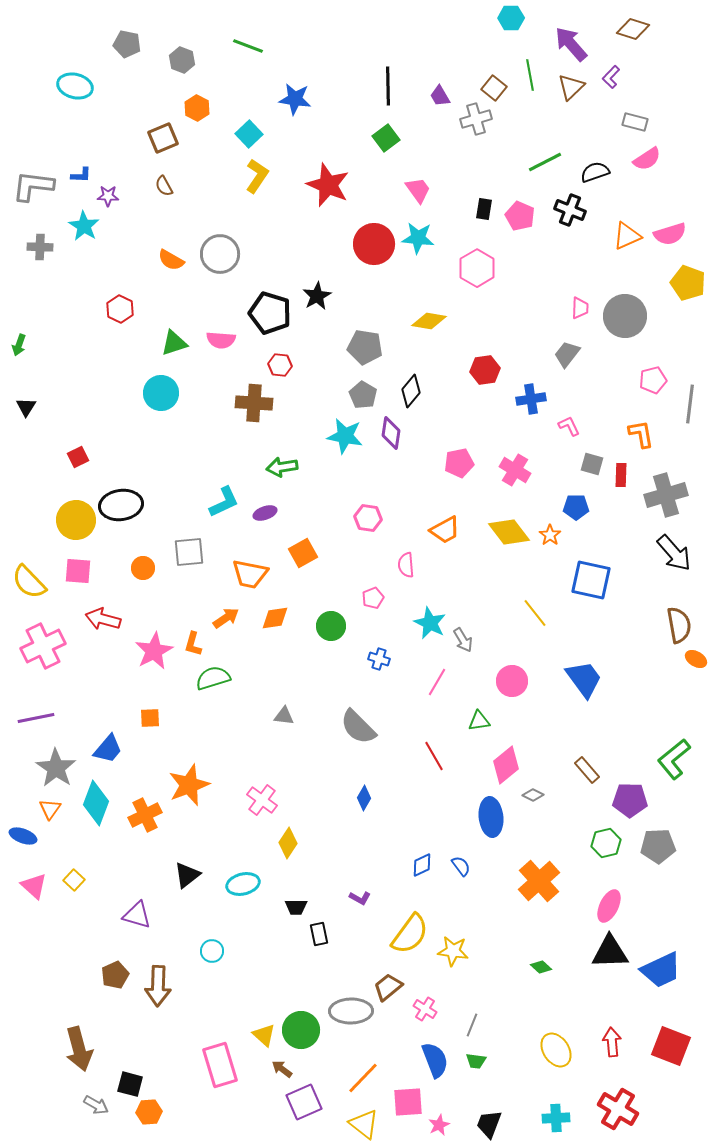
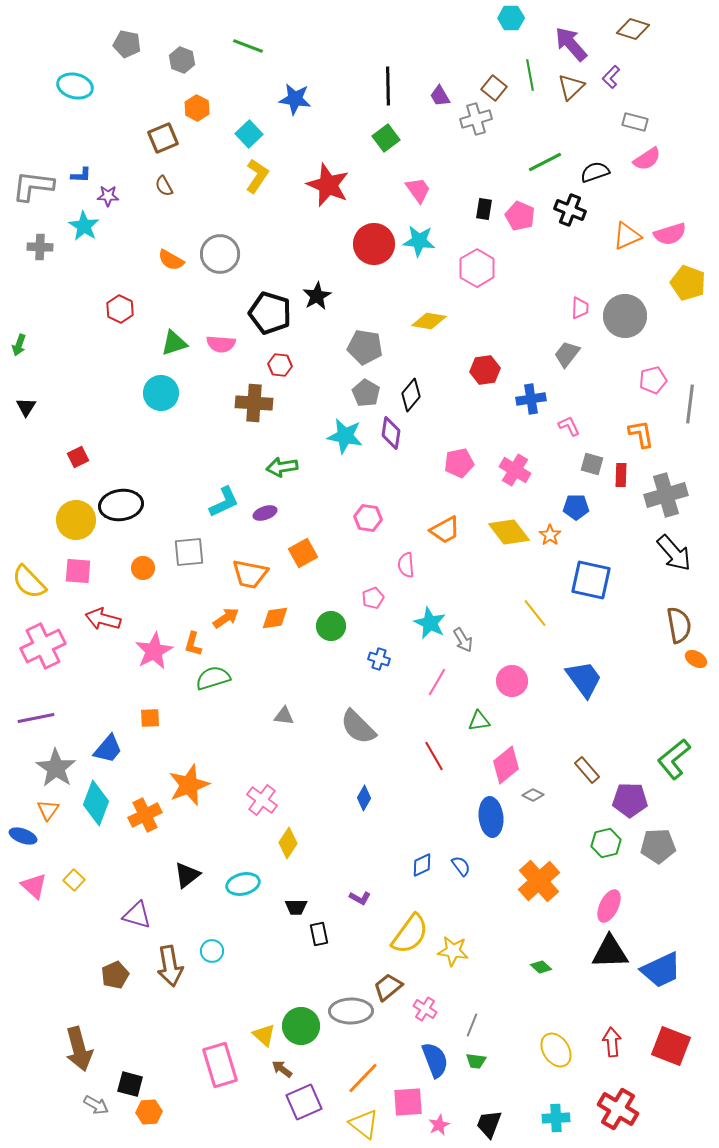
cyan star at (418, 238): moved 1 px right, 3 px down
pink semicircle at (221, 340): moved 4 px down
black diamond at (411, 391): moved 4 px down
gray pentagon at (363, 395): moved 3 px right, 2 px up
orange triangle at (50, 809): moved 2 px left, 1 px down
brown arrow at (158, 986): moved 12 px right, 20 px up; rotated 12 degrees counterclockwise
green circle at (301, 1030): moved 4 px up
